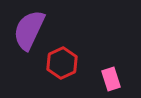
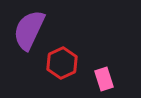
pink rectangle: moved 7 px left
